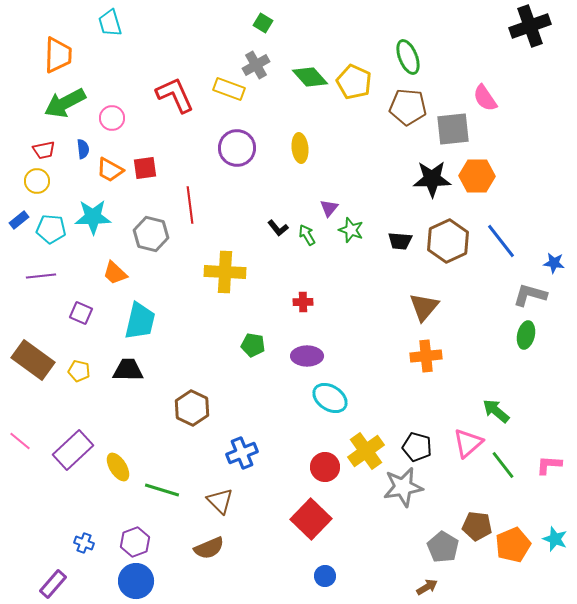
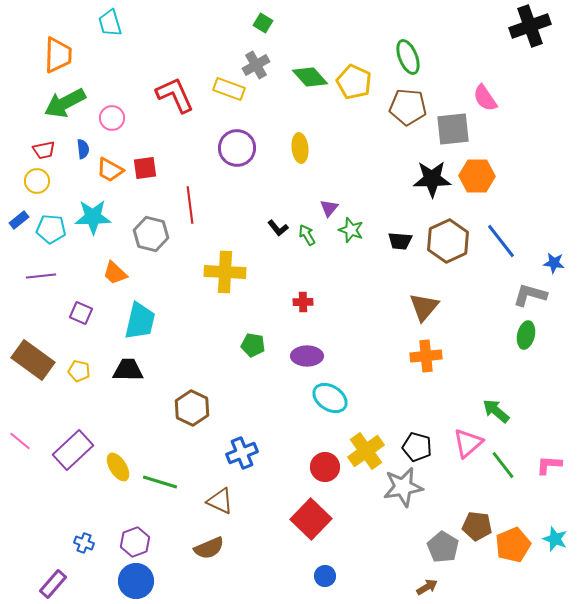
green line at (162, 490): moved 2 px left, 8 px up
brown triangle at (220, 501): rotated 20 degrees counterclockwise
